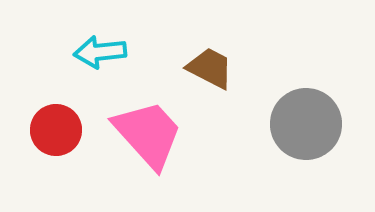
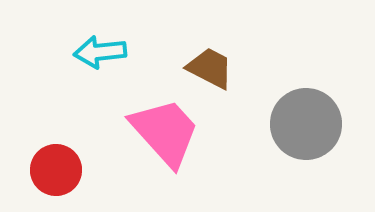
red circle: moved 40 px down
pink trapezoid: moved 17 px right, 2 px up
